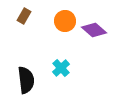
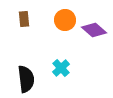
brown rectangle: moved 3 px down; rotated 35 degrees counterclockwise
orange circle: moved 1 px up
black semicircle: moved 1 px up
